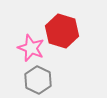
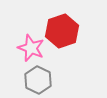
red hexagon: rotated 24 degrees clockwise
